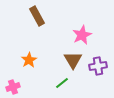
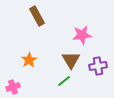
pink star: rotated 18 degrees clockwise
brown triangle: moved 2 px left
green line: moved 2 px right, 2 px up
